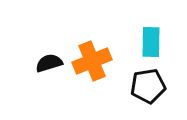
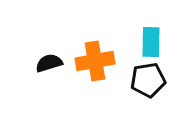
orange cross: moved 3 px right; rotated 12 degrees clockwise
black pentagon: moved 6 px up
